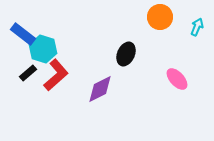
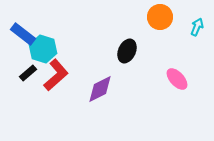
black ellipse: moved 1 px right, 3 px up
